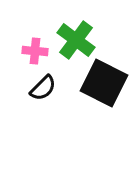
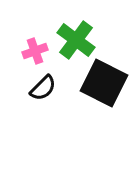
pink cross: rotated 25 degrees counterclockwise
